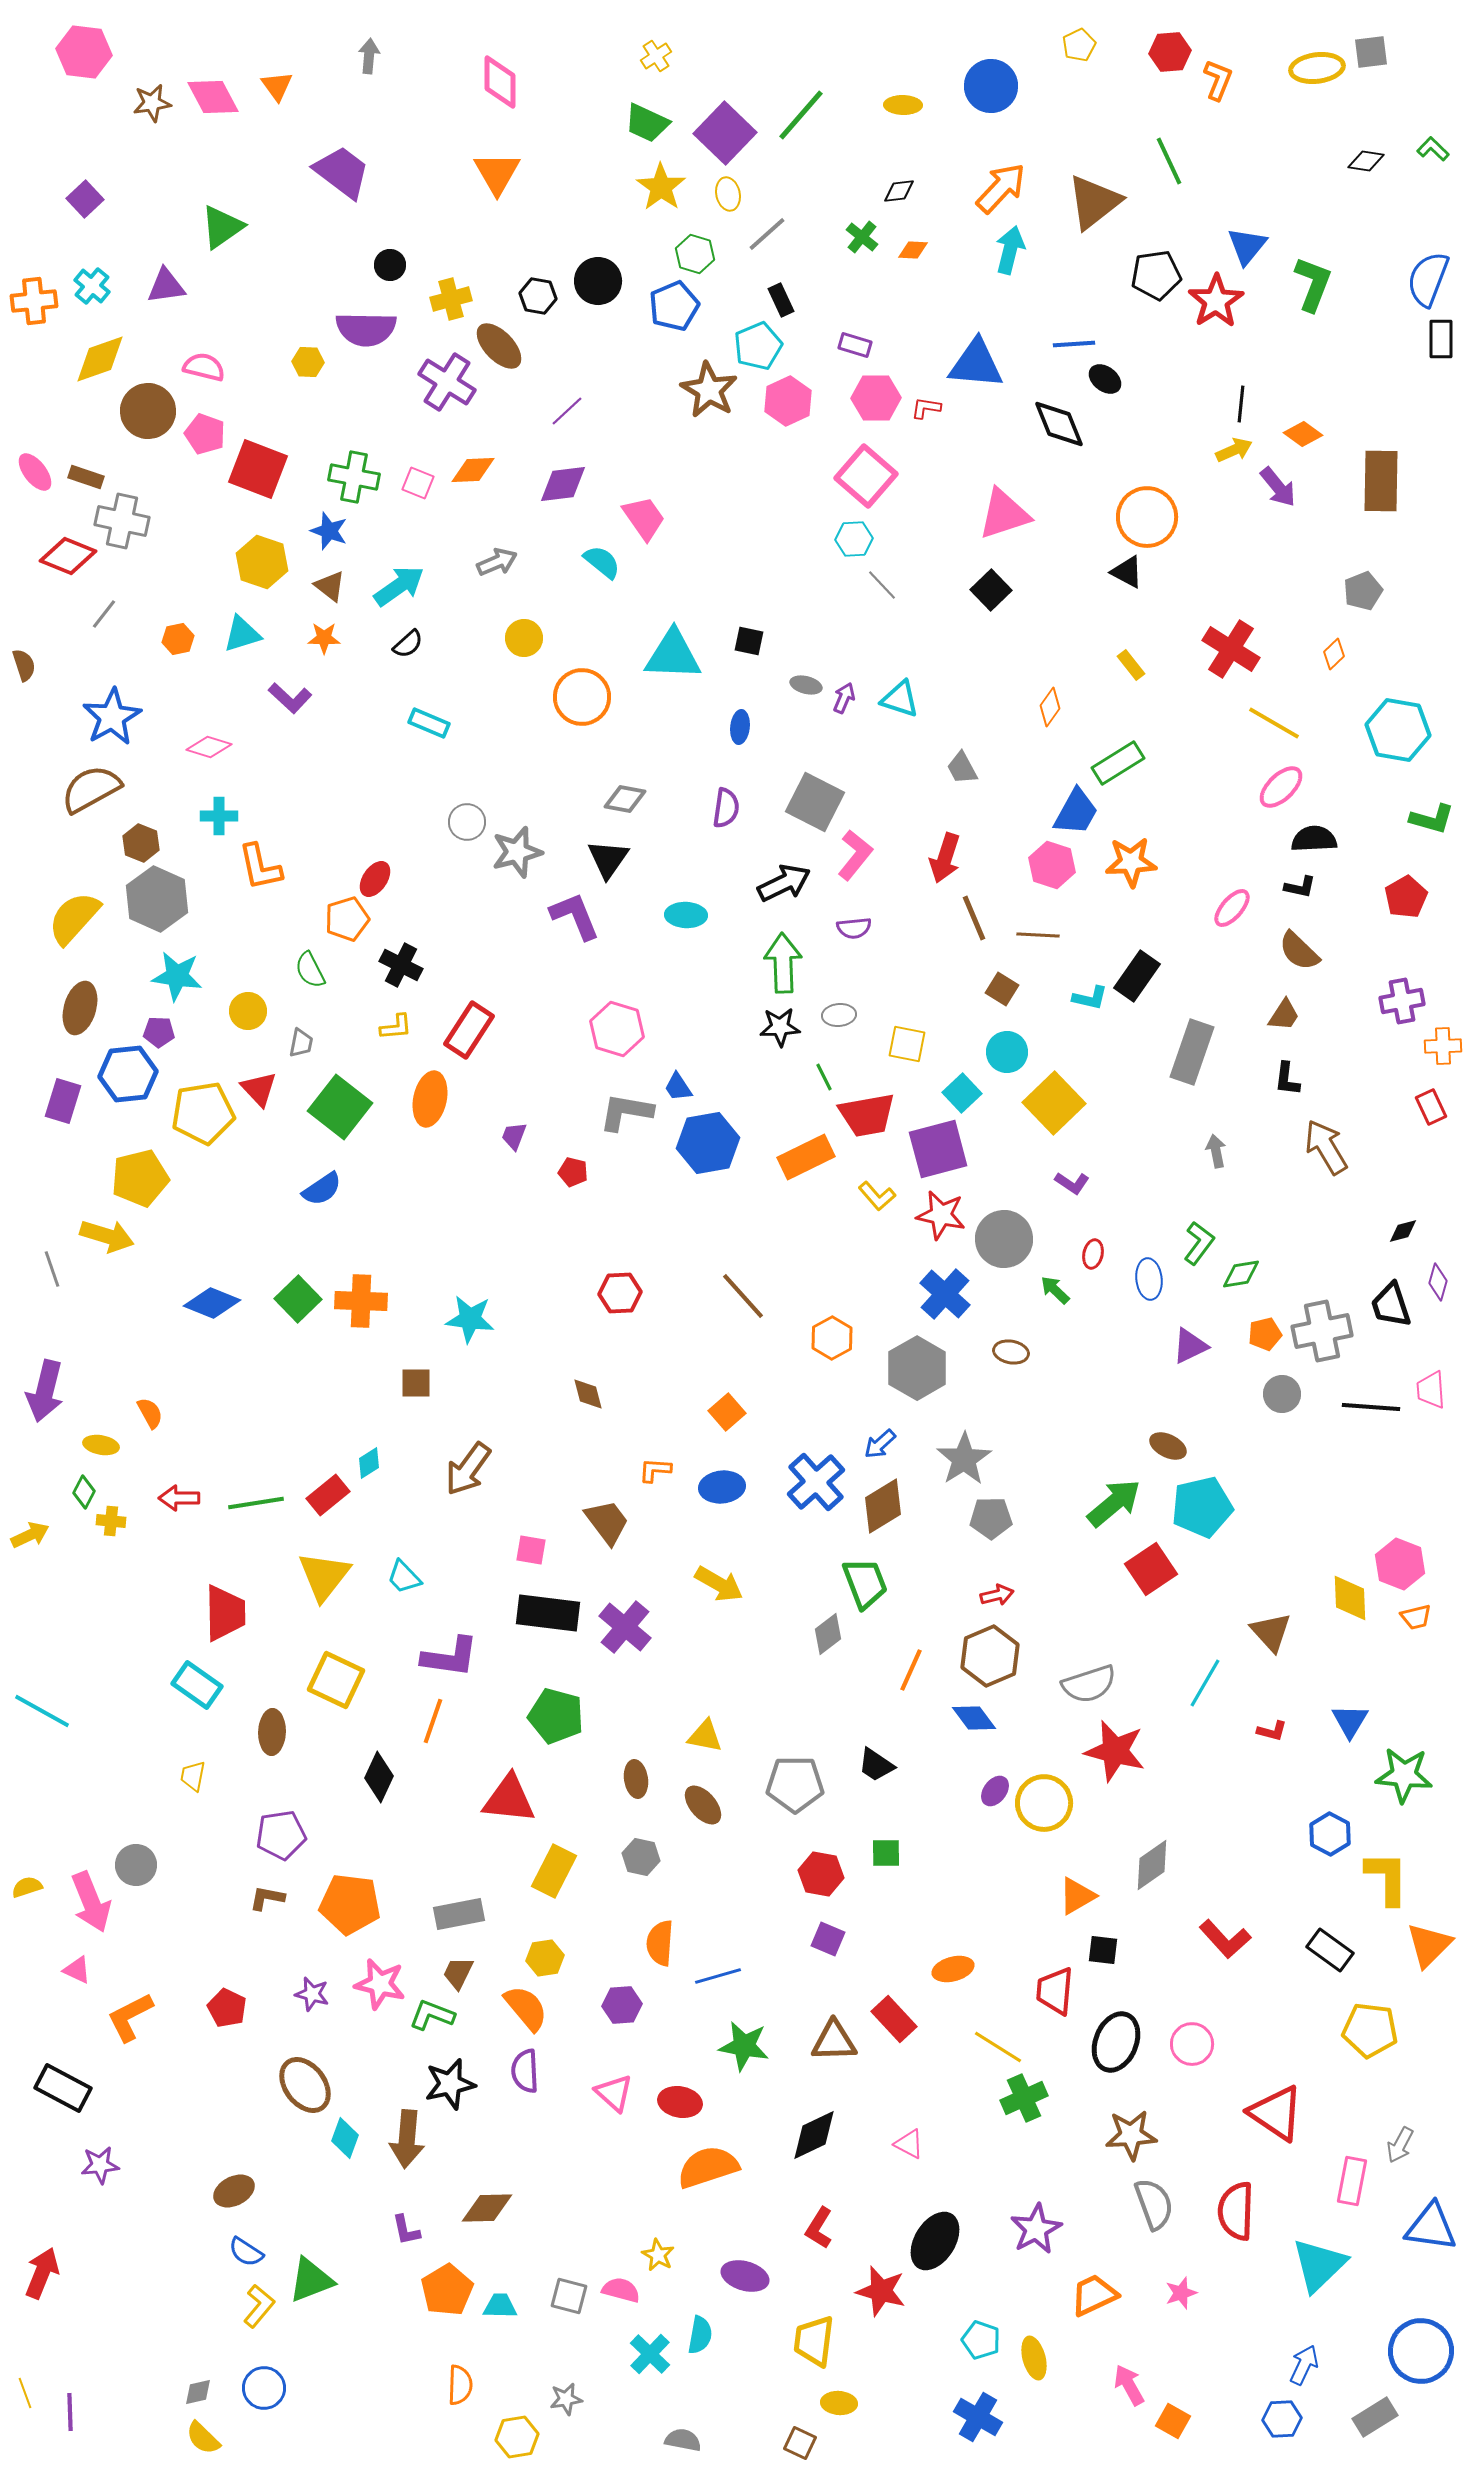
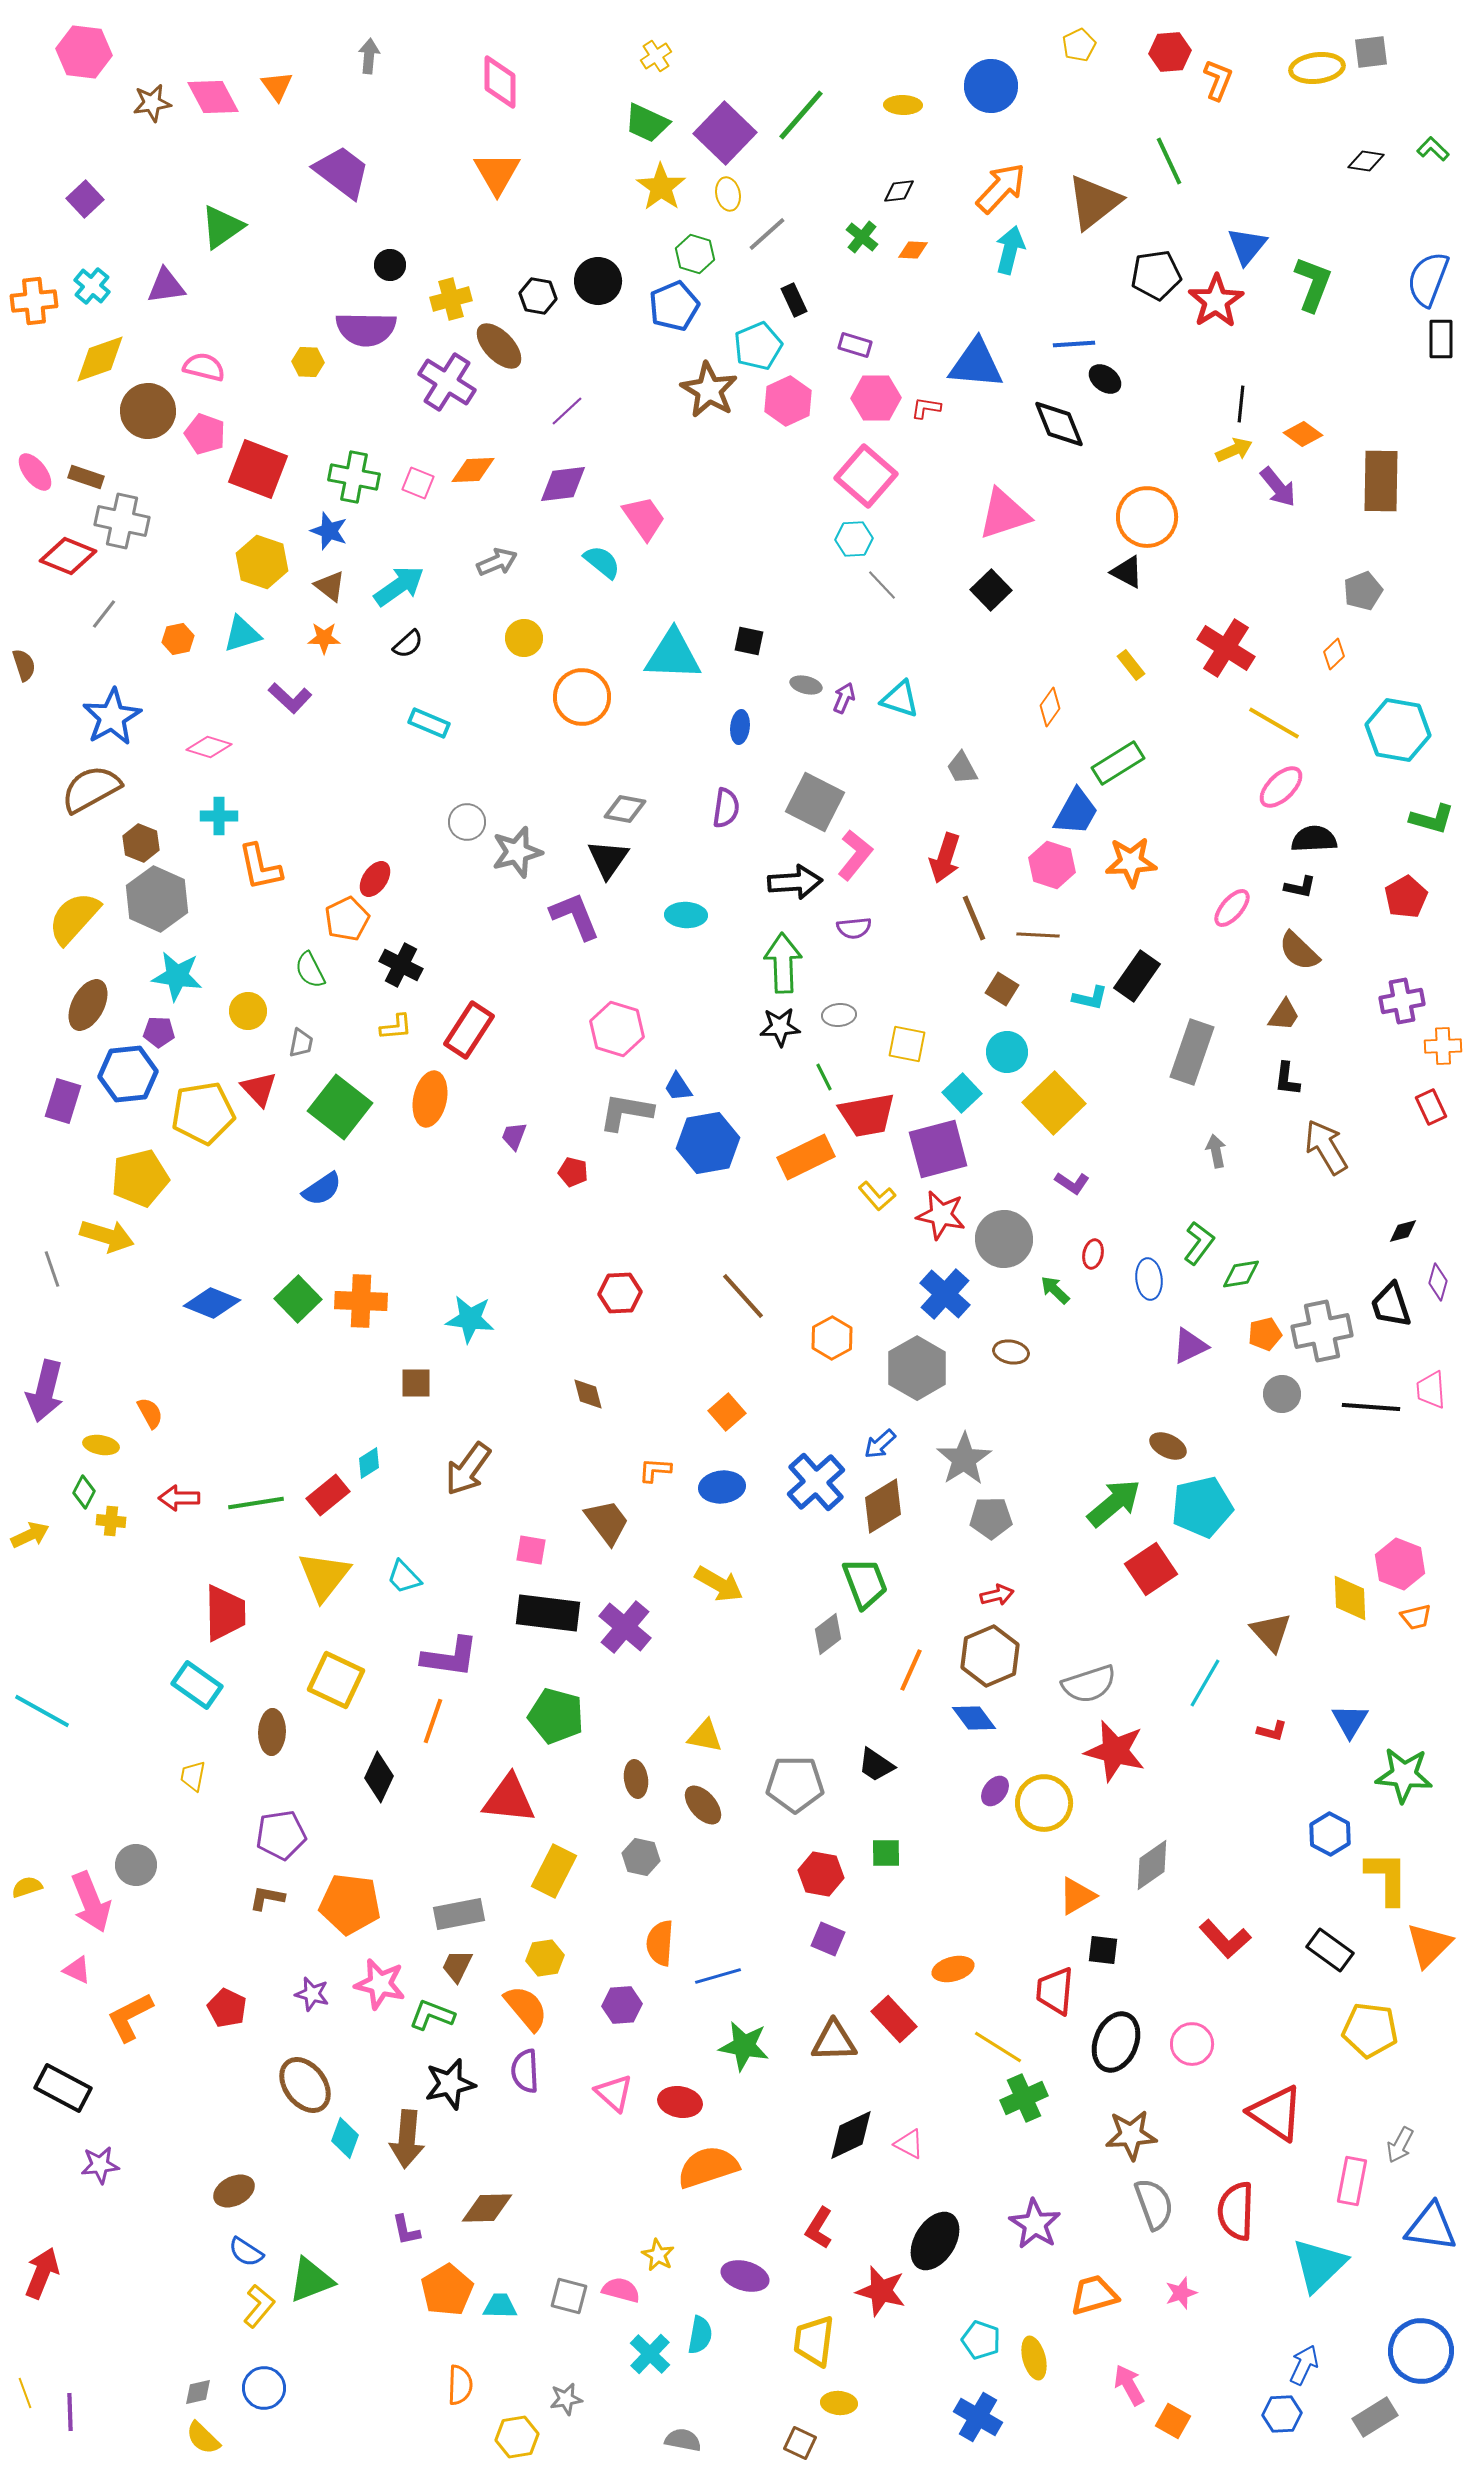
black rectangle at (781, 300): moved 13 px right
red cross at (1231, 649): moved 5 px left, 1 px up
gray diamond at (625, 799): moved 10 px down
black arrow at (784, 883): moved 11 px right, 1 px up; rotated 22 degrees clockwise
orange pentagon at (347, 919): rotated 9 degrees counterclockwise
brown ellipse at (80, 1008): moved 8 px right, 3 px up; rotated 12 degrees clockwise
brown trapezoid at (458, 1973): moved 1 px left, 7 px up
black diamond at (814, 2135): moved 37 px right
purple star at (1036, 2229): moved 1 px left, 5 px up; rotated 12 degrees counterclockwise
orange trapezoid at (1094, 2295): rotated 9 degrees clockwise
blue hexagon at (1282, 2419): moved 5 px up
